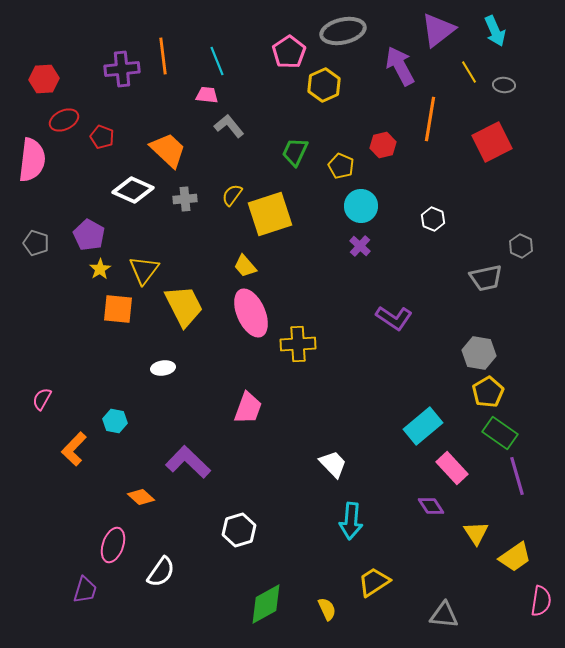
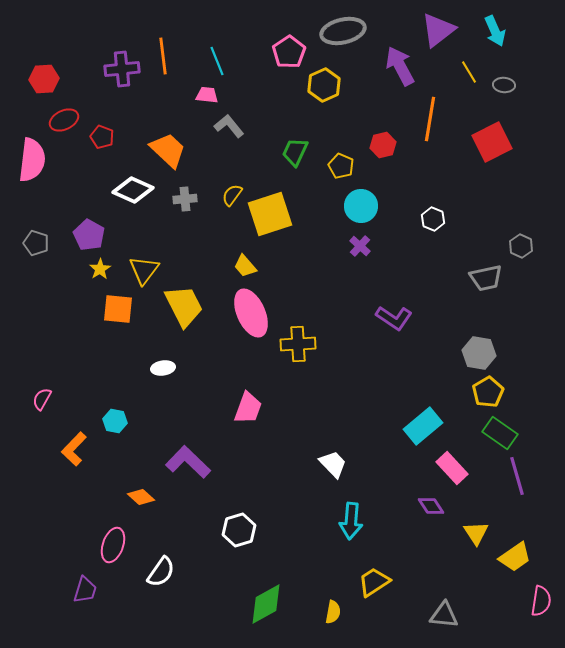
yellow semicircle at (327, 609): moved 6 px right, 3 px down; rotated 35 degrees clockwise
